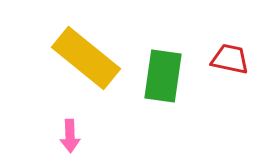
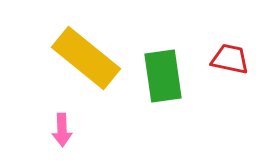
green rectangle: rotated 16 degrees counterclockwise
pink arrow: moved 8 px left, 6 px up
